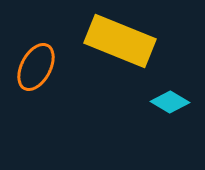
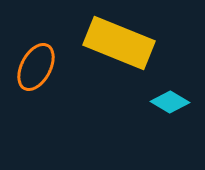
yellow rectangle: moved 1 px left, 2 px down
